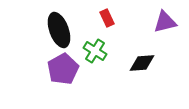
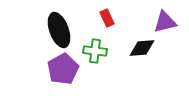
green cross: rotated 25 degrees counterclockwise
black diamond: moved 15 px up
